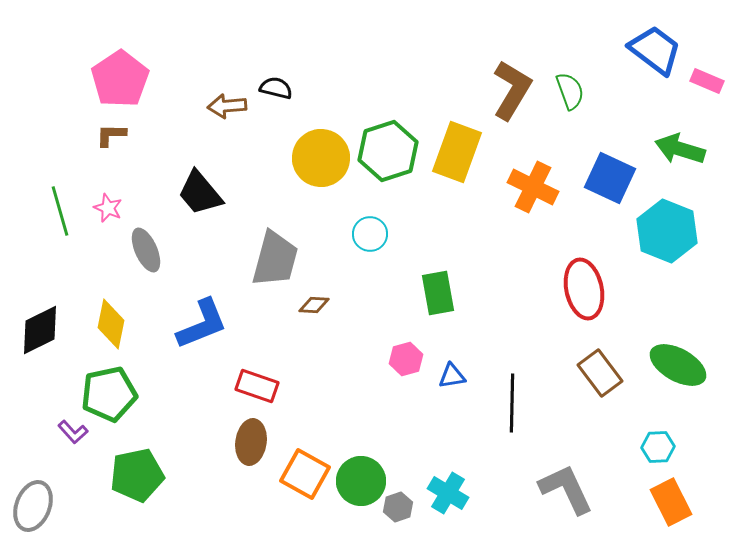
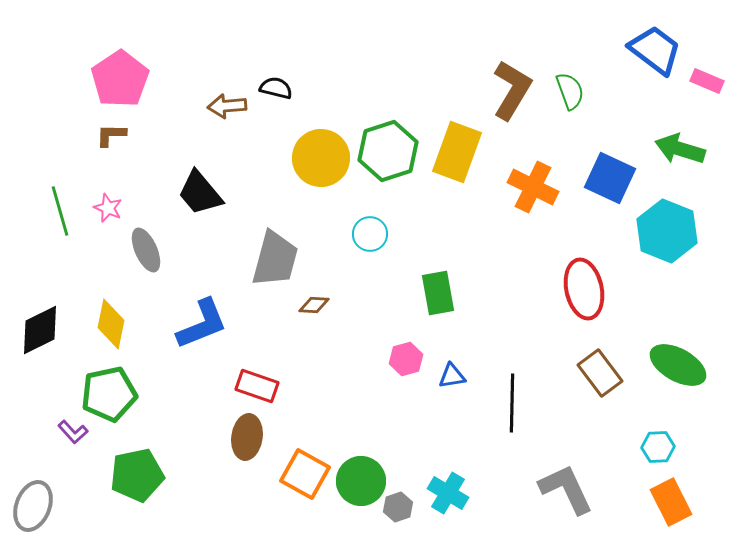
brown ellipse at (251, 442): moved 4 px left, 5 px up
